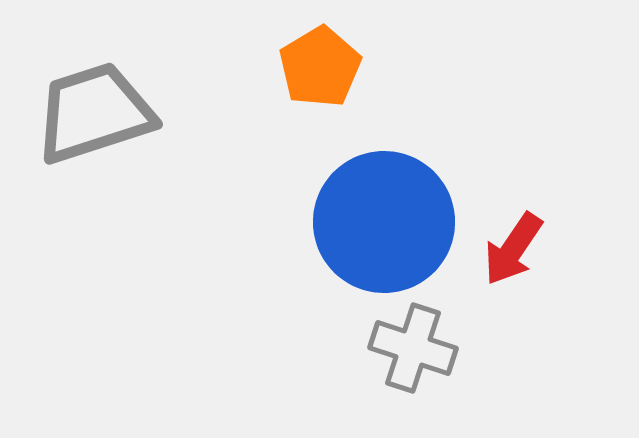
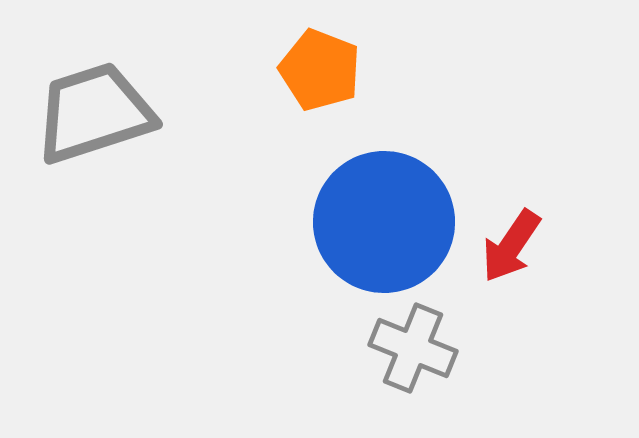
orange pentagon: moved 3 px down; rotated 20 degrees counterclockwise
red arrow: moved 2 px left, 3 px up
gray cross: rotated 4 degrees clockwise
